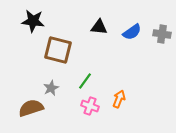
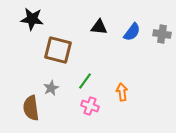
black star: moved 1 px left, 2 px up
blue semicircle: rotated 18 degrees counterclockwise
orange arrow: moved 3 px right, 7 px up; rotated 30 degrees counterclockwise
brown semicircle: rotated 80 degrees counterclockwise
